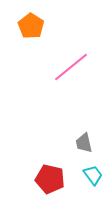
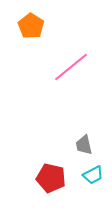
gray trapezoid: moved 2 px down
cyan trapezoid: rotated 100 degrees clockwise
red pentagon: moved 1 px right, 1 px up
